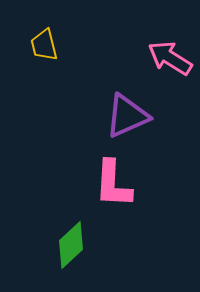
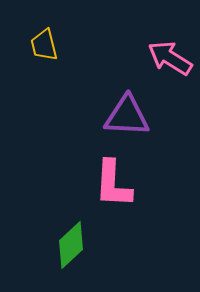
purple triangle: rotated 27 degrees clockwise
